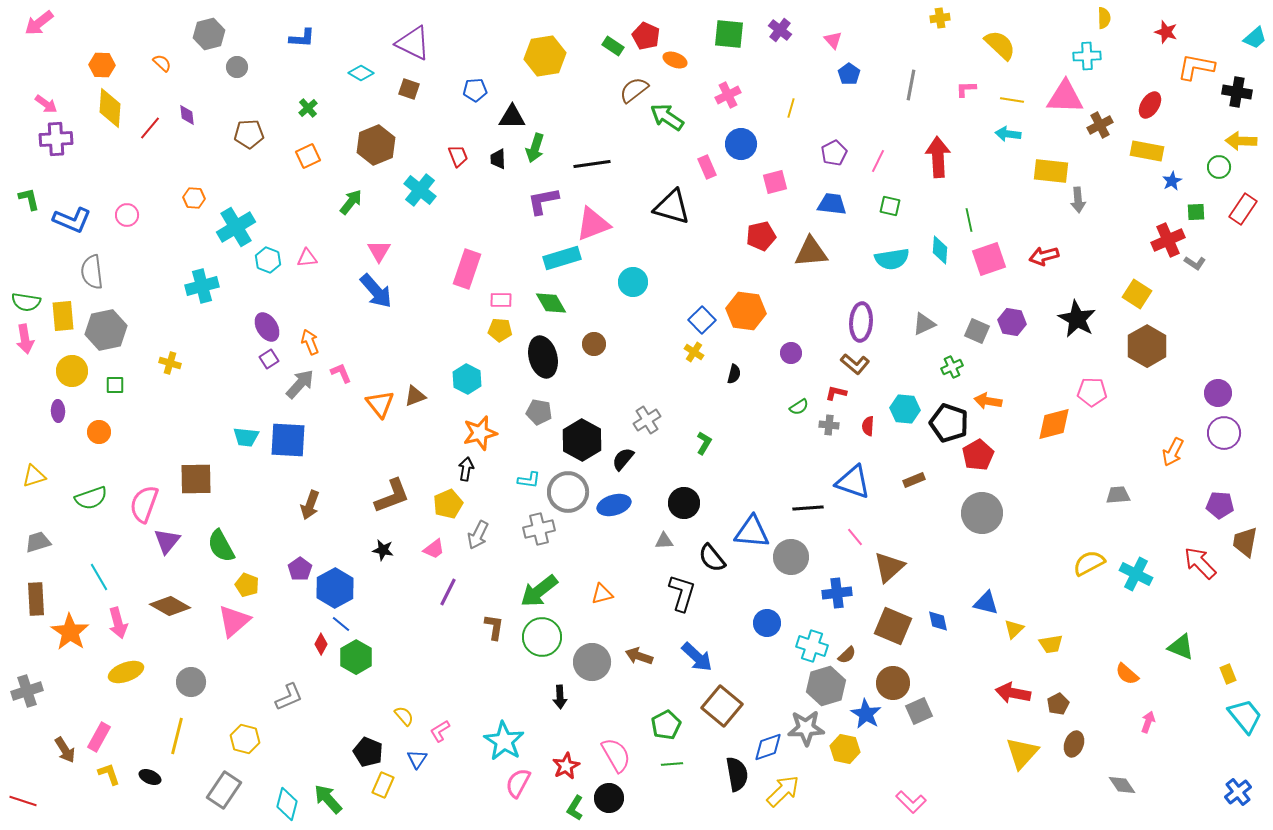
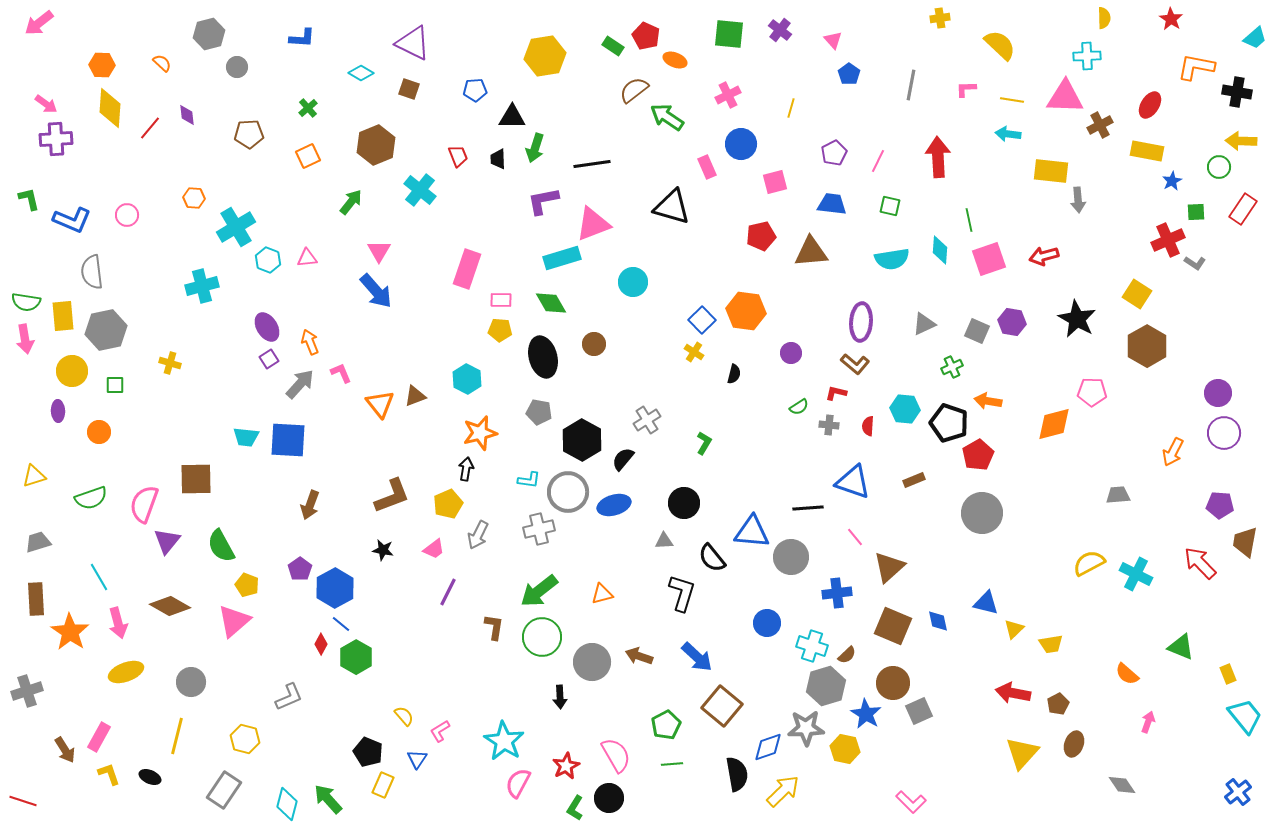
red star at (1166, 32): moved 5 px right, 13 px up; rotated 15 degrees clockwise
